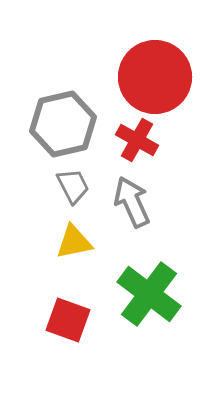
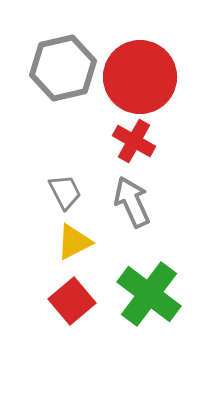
red circle: moved 15 px left
gray hexagon: moved 56 px up
red cross: moved 3 px left, 1 px down
gray trapezoid: moved 8 px left, 6 px down
yellow triangle: rotated 15 degrees counterclockwise
red square: moved 4 px right, 19 px up; rotated 30 degrees clockwise
